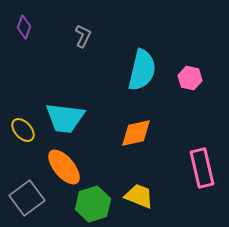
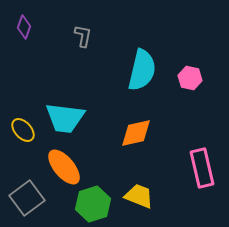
gray L-shape: rotated 15 degrees counterclockwise
